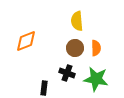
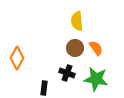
orange diamond: moved 9 px left, 17 px down; rotated 40 degrees counterclockwise
orange semicircle: rotated 35 degrees counterclockwise
